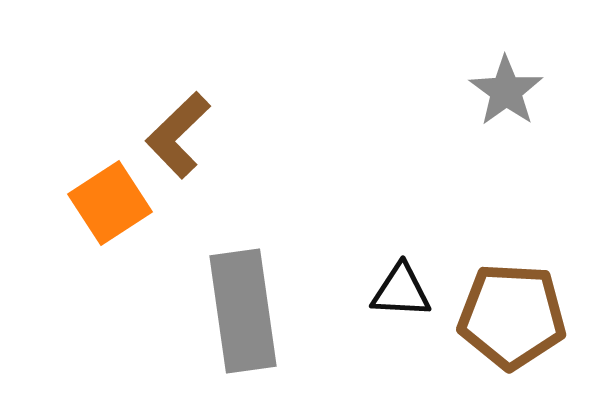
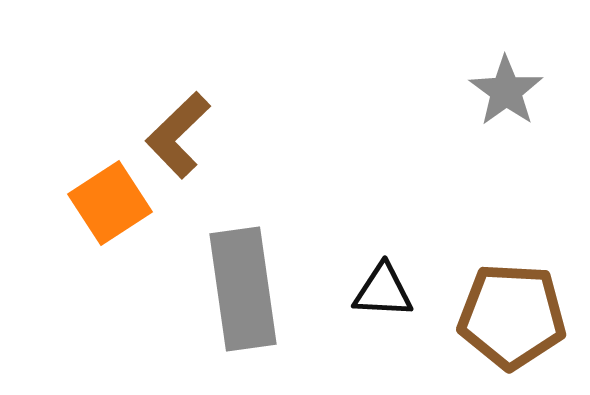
black triangle: moved 18 px left
gray rectangle: moved 22 px up
